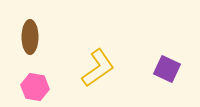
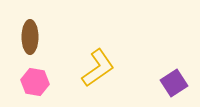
purple square: moved 7 px right, 14 px down; rotated 32 degrees clockwise
pink hexagon: moved 5 px up
